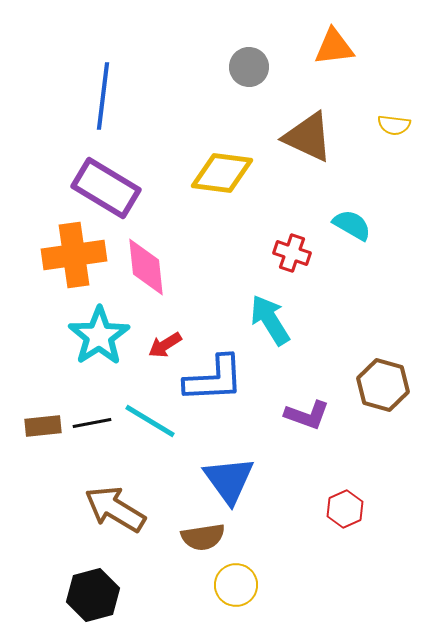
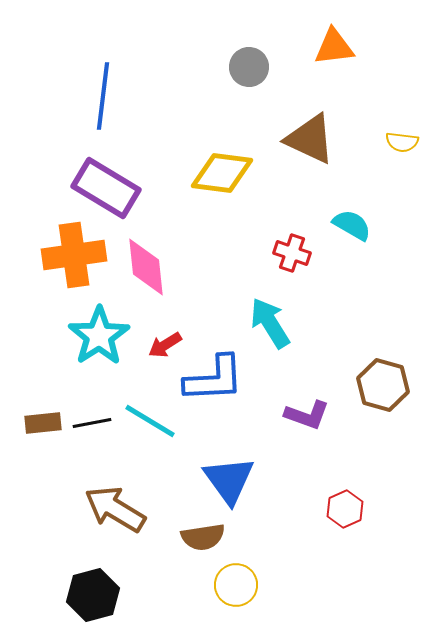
yellow semicircle: moved 8 px right, 17 px down
brown triangle: moved 2 px right, 2 px down
cyan arrow: moved 3 px down
brown rectangle: moved 3 px up
